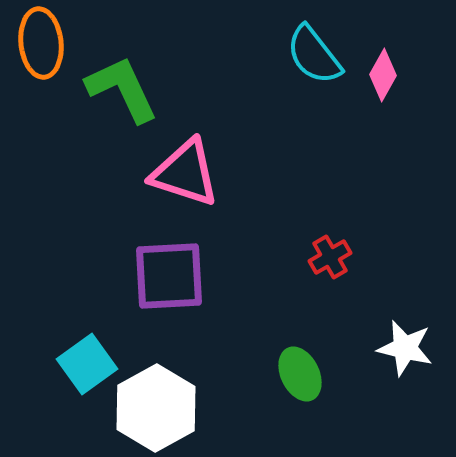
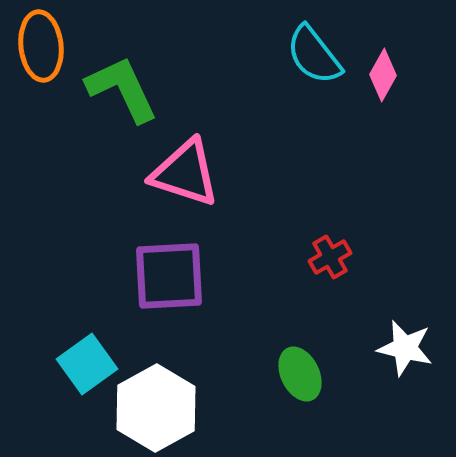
orange ellipse: moved 3 px down
